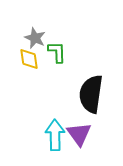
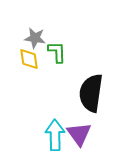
gray star: rotated 15 degrees counterclockwise
black semicircle: moved 1 px up
